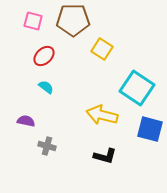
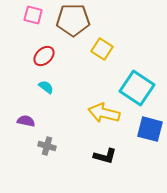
pink square: moved 6 px up
yellow arrow: moved 2 px right, 2 px up
